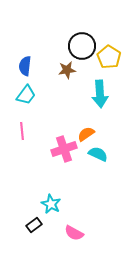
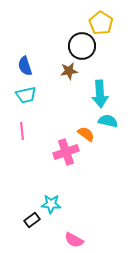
yellow pentagon: moved 8 px left, 34 px up
blue semicircle: rotated 24 degrees counterclockwise
brown star: moved 2 px right, 1 px down
cyan trapezoid: rotated 40 degrees clockwise
orange semicircle: rotated 72 degrees clockwise
pink cross: moved 2 px right, 3 px down
cyan semicircle: moved 10 px right, 33 px up; rotated 12 degrees counterclockwise
cyan star: rotated 24 degrees counterclockwise
black rectangle: moved 2 px left, 5 px up
pink semicircle: moved 7 px down
